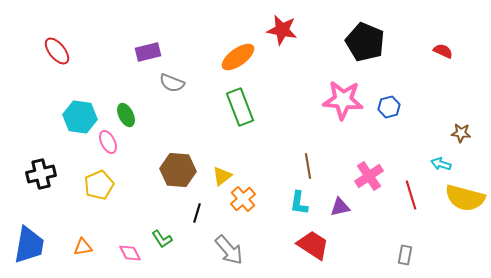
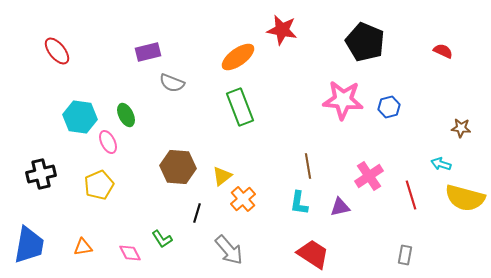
brown star: moved 5 px up
brown hexagon: moved 3 px up
red trapezoid: moved 9 px down
